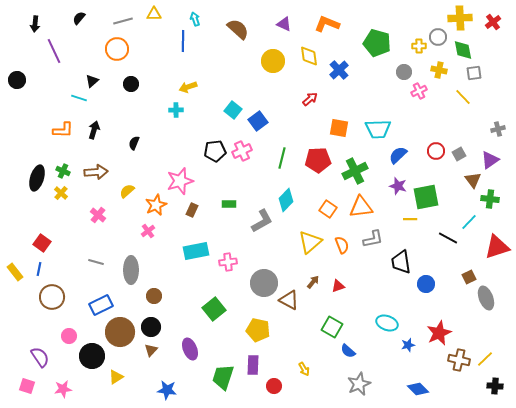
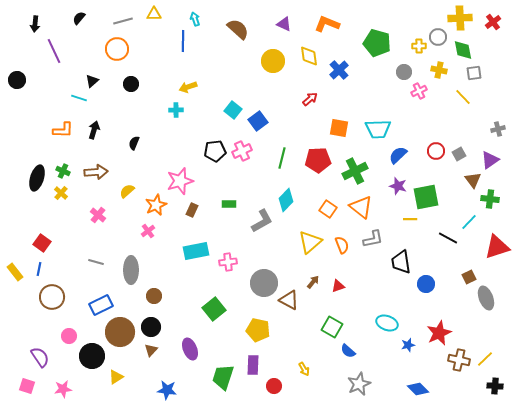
orange triangle at (361, 207): rotated 45 degrees clockwise
